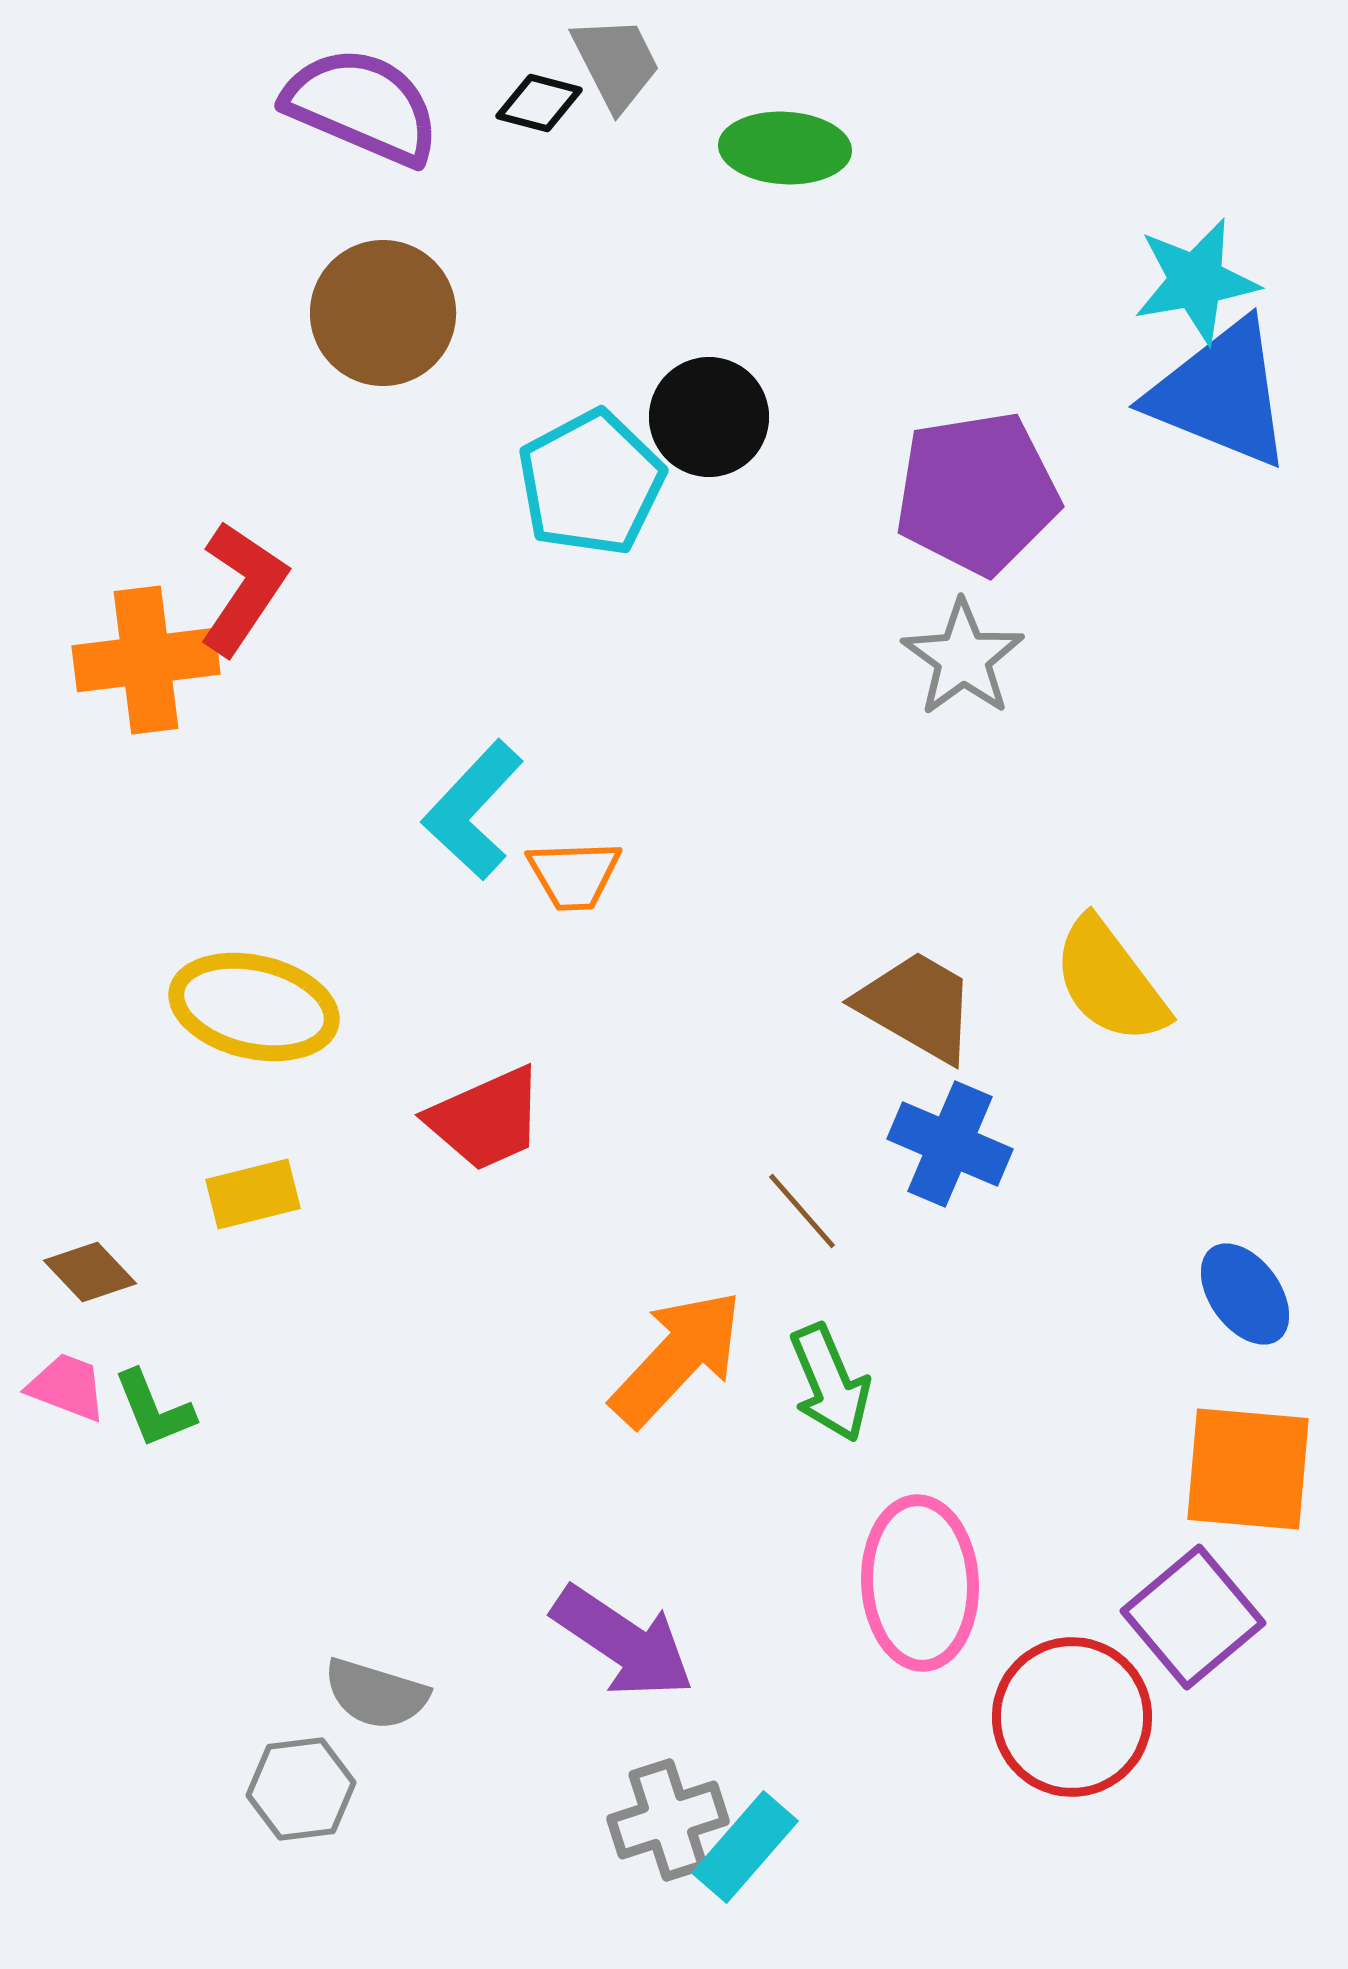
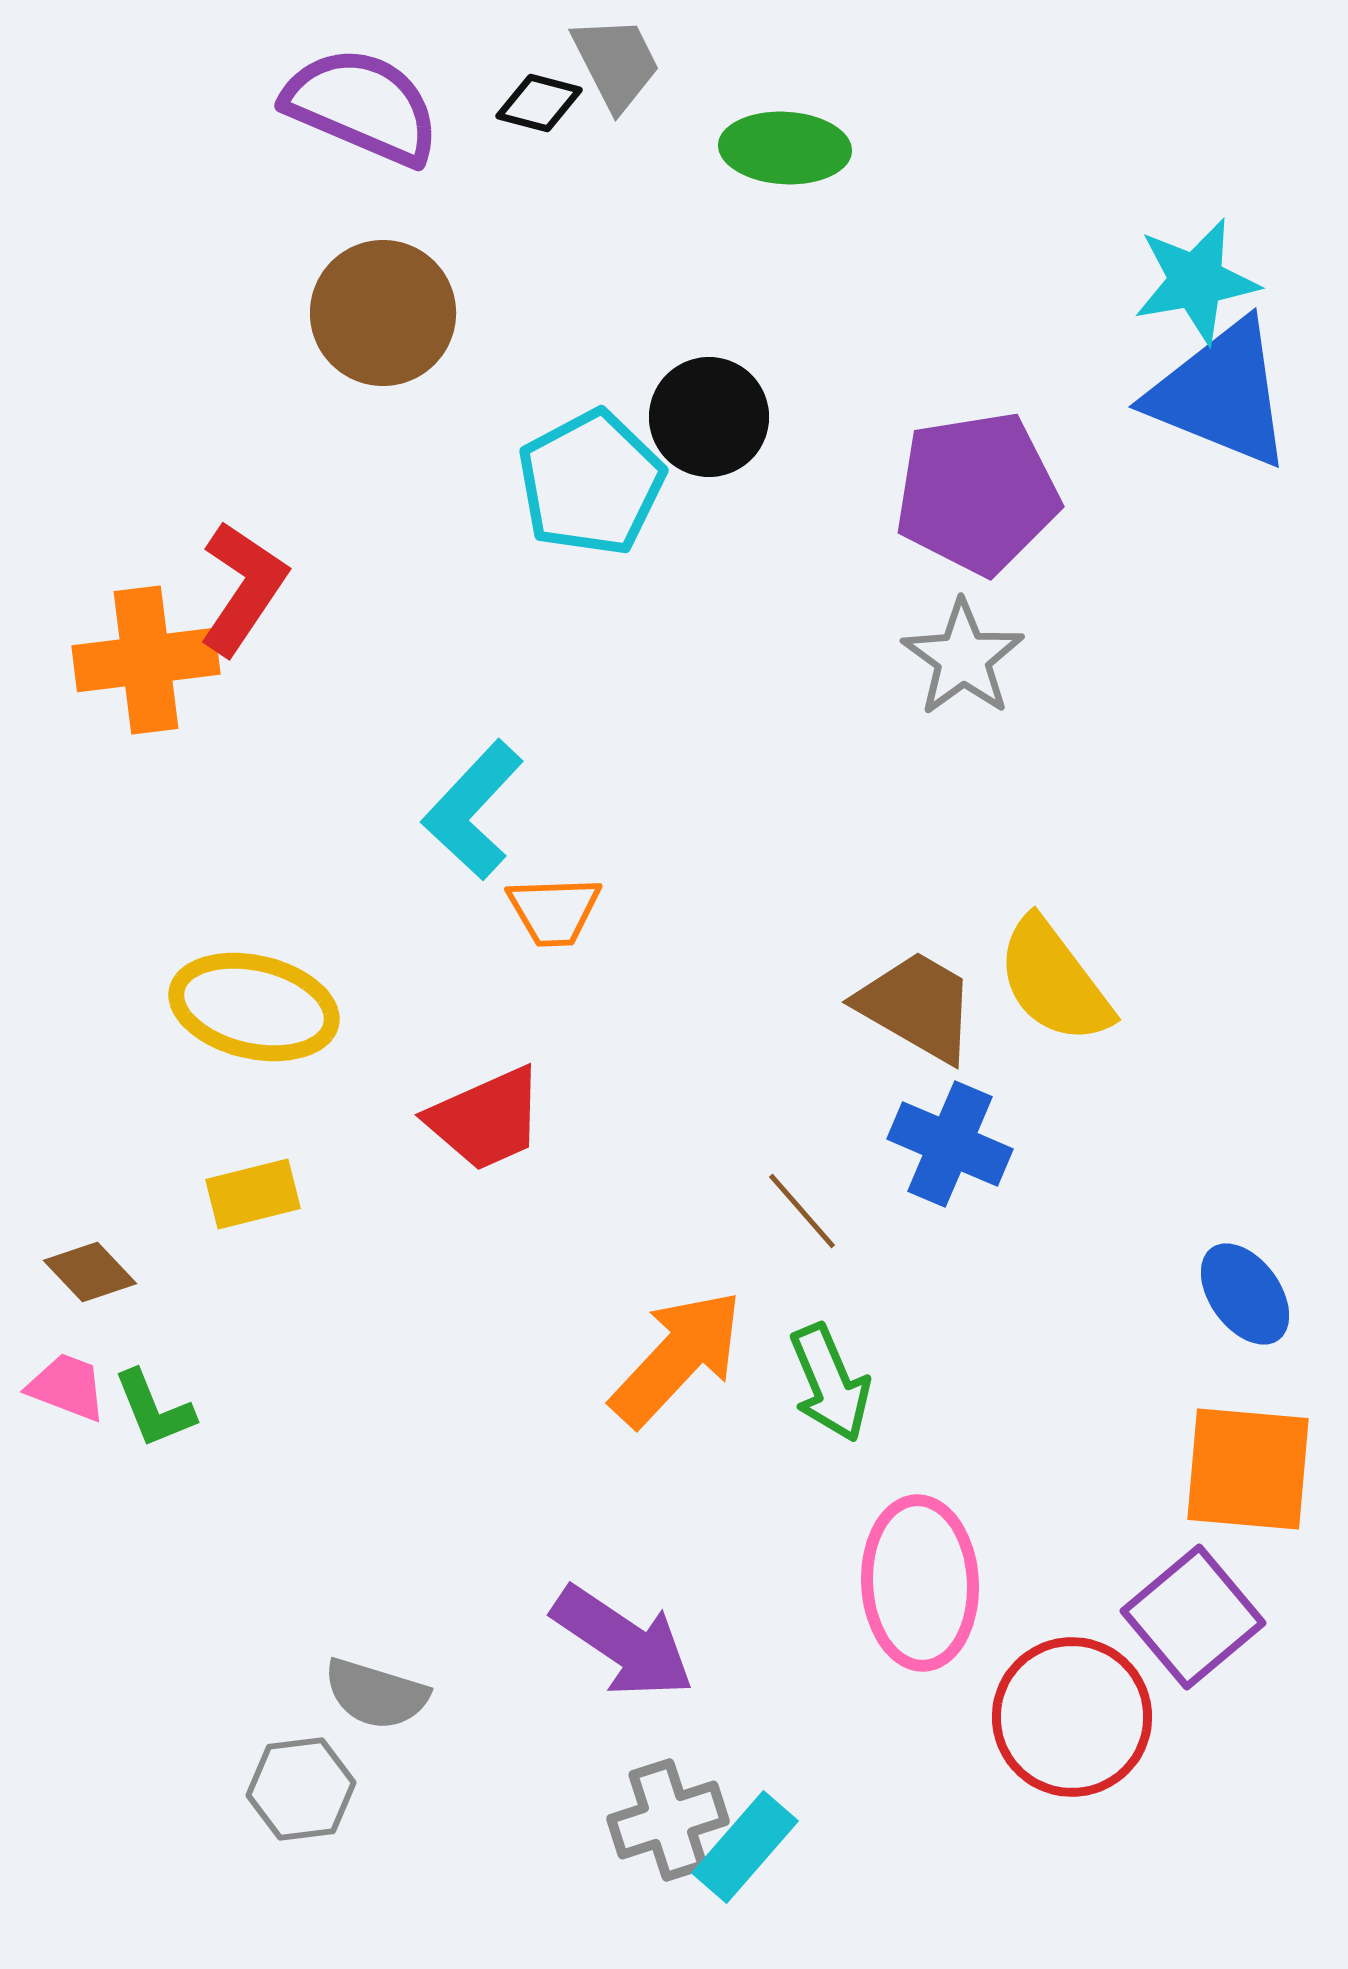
orange trapezoid: moved 20 px left, 36 px down
yellow semicircle: moved 56 px left
